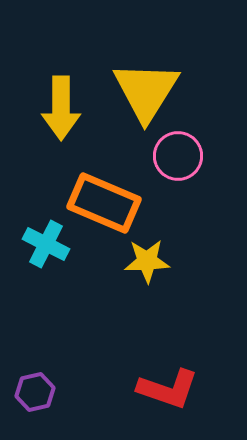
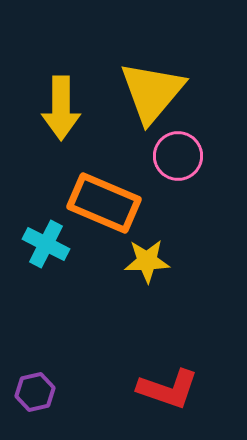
yellow triangle: moved 6 px right, 1 px down; rotated 8 degrees clockwise
